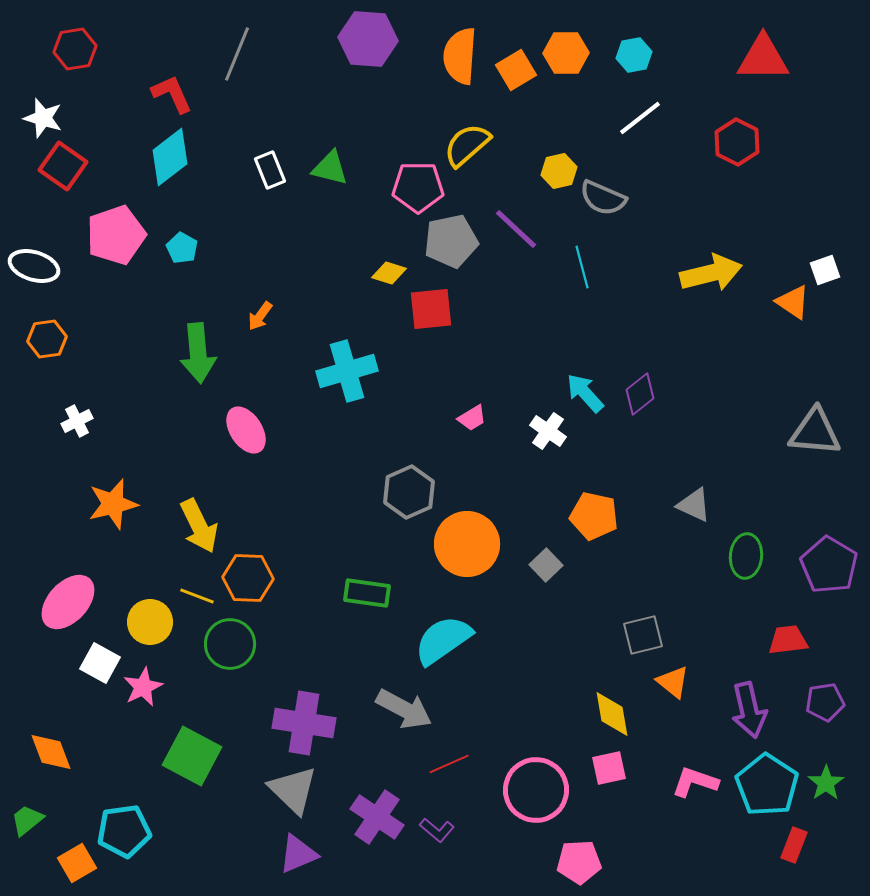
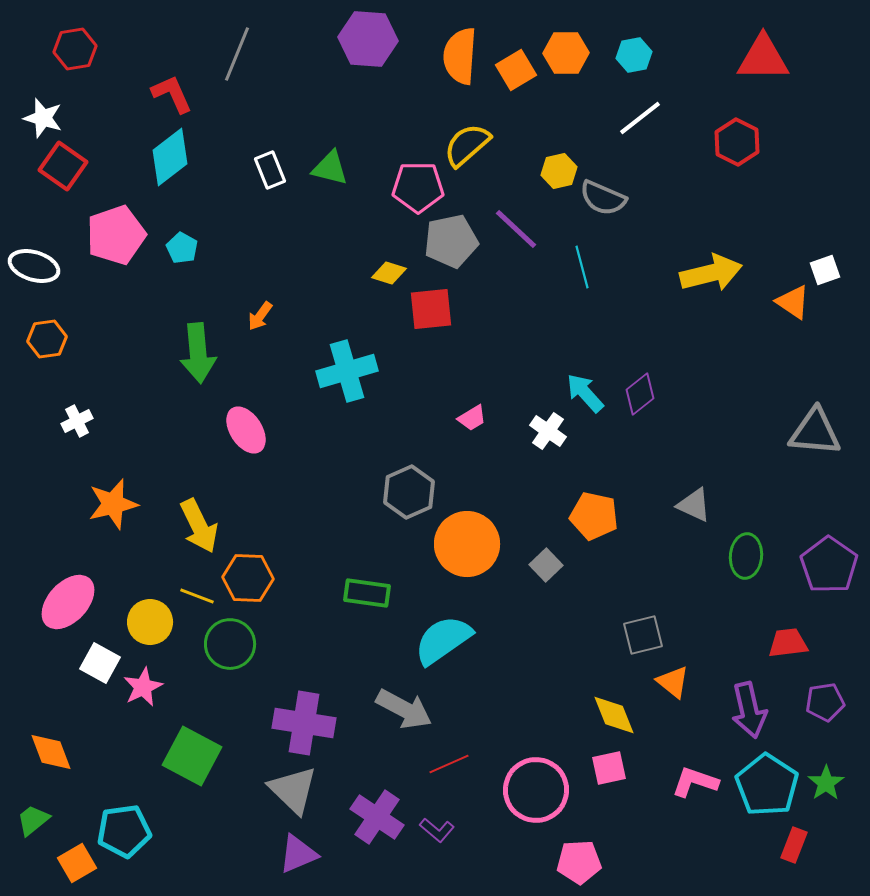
purple pentagon at (829, 565): rotated 4 degrees clockwise
red trapezoid at (788, 640): moved 3 px down
yellow diamond at (612, 714): moved 2 px right, 1 px down; rotated 12 degrees counterclockwise
green trapezoid at (27, 820): moved 6 px right
